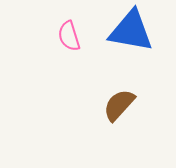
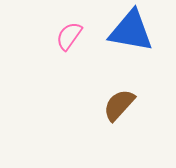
pink semicircle: rotated 52 degrees clockwise
